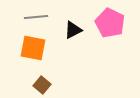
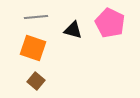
black triangle: rotated 42 degrees clockwise
orange square: rotated 8 degrees clockwise
brown square: moved 6 px left, 4 px up
